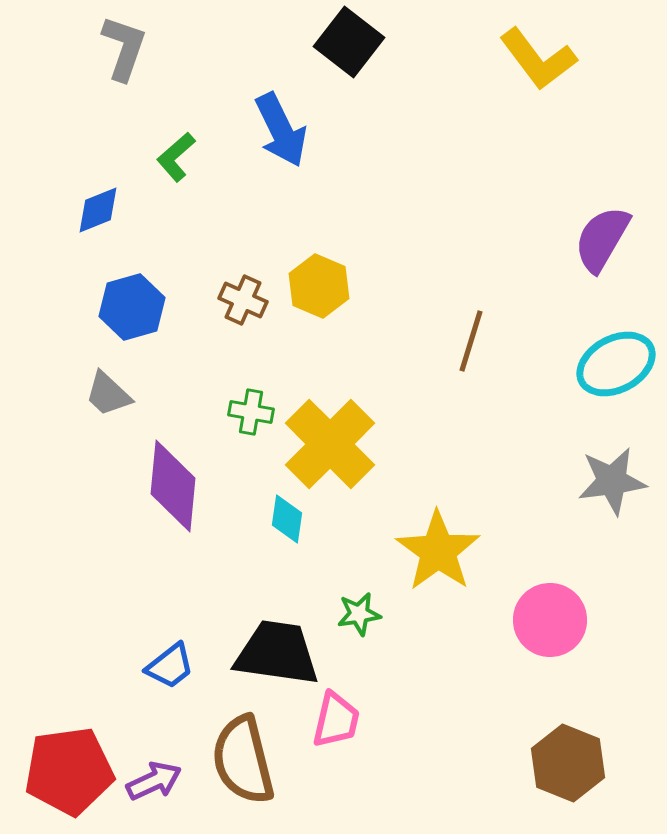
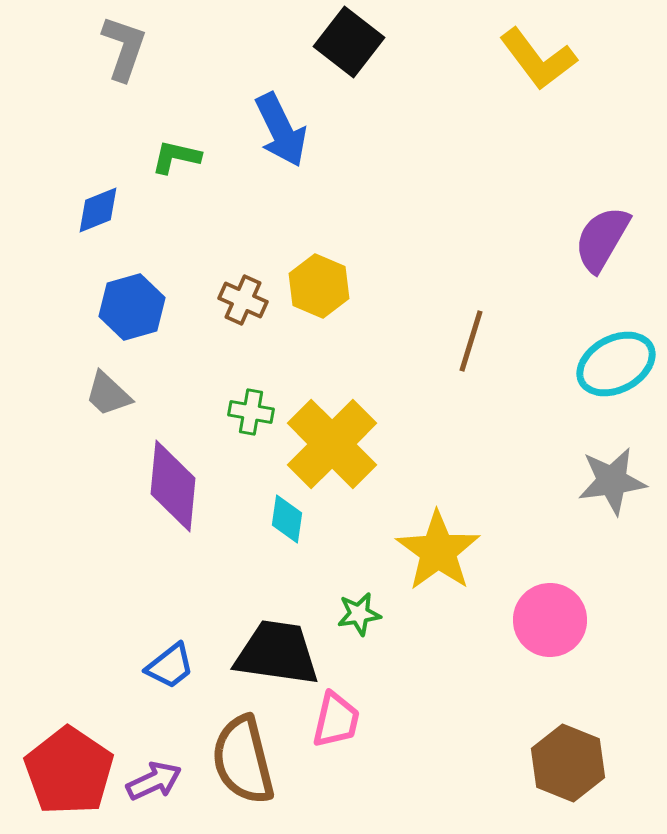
green L-shape: rotated 54 degrees clockwise
yellow cross: moved 2 px right
red pentagon: rotated 30 degrees counterclockwise
